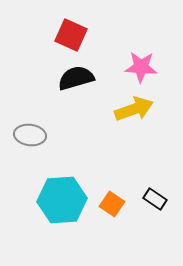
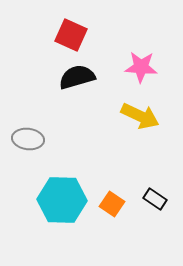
black semicircle: moved 1 px right, 1 px up
yellow arrow: moved 6 px right, 7 px down; rotated 45 degrees clockwise
gray ellipse: moved 2 px left, 4 px down
cyan hexagon: rotated 6 degrees clockwise
